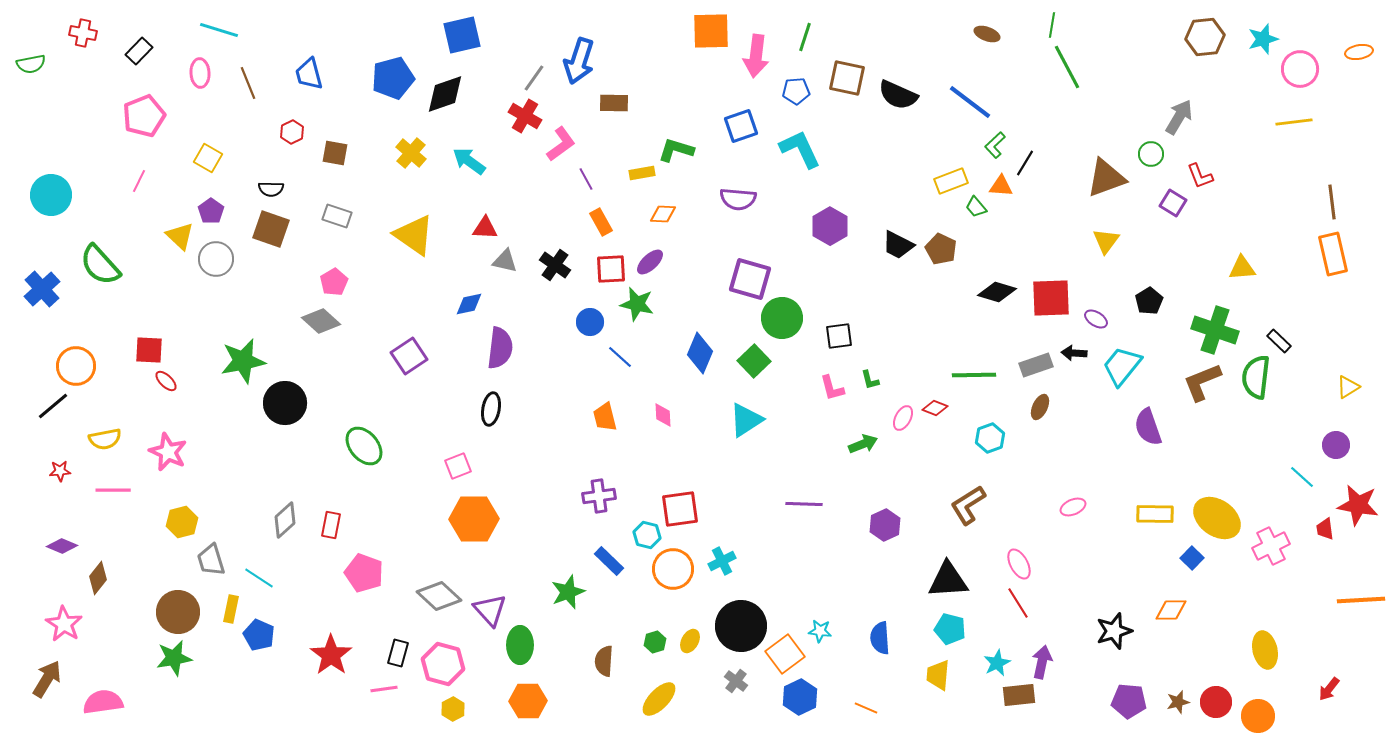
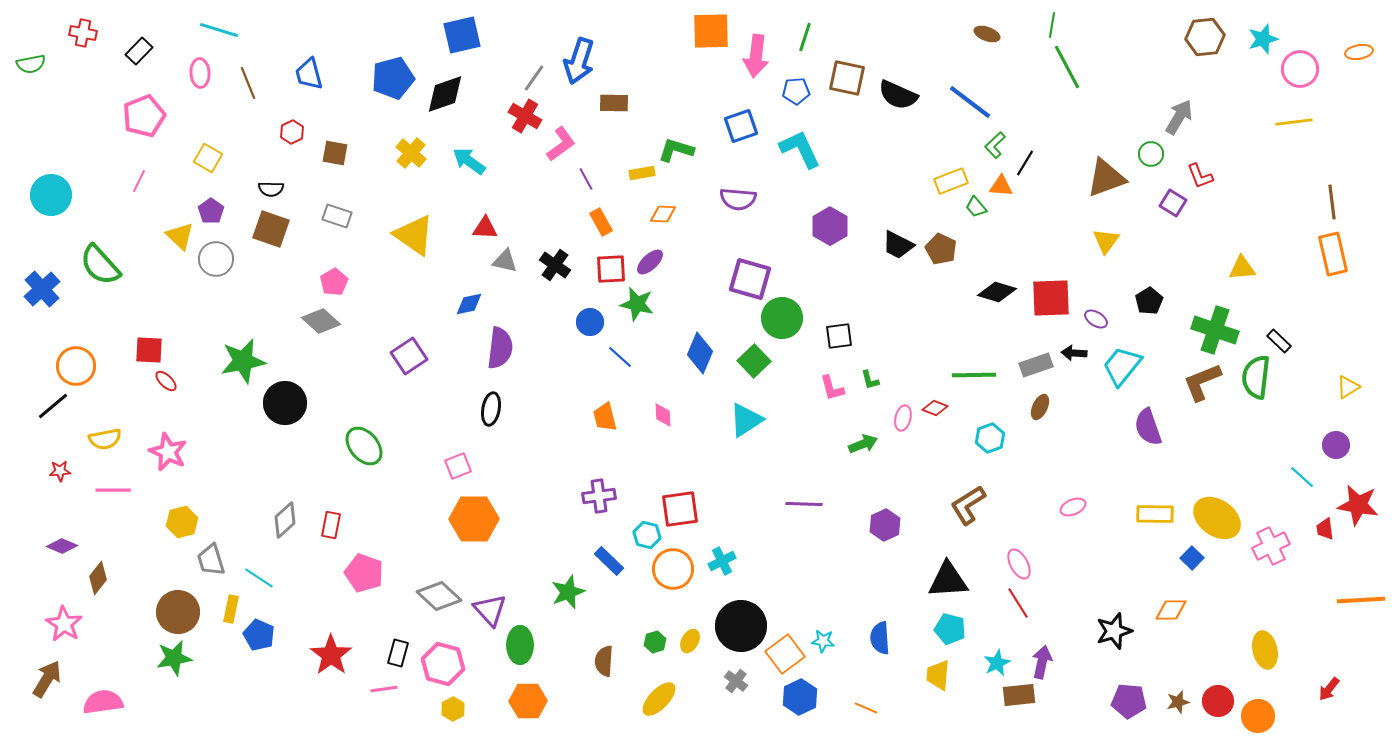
pink ellipse at (903, 418): rotated 15 degrees counterclockwise
cyan star at (820, 631): moved 3 px right, 10 px down
red circle at (1216, 702): moved 2 px right, 1 px up
